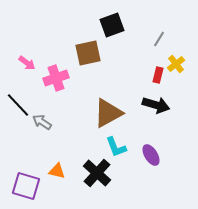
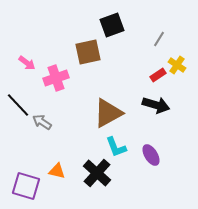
brown square: moved 1 px up
yellow cross: moved 1 px right, 1 px down; rotated 18 degrees counterclockwise
red rectangle: rotated 42 degrees clockwise
